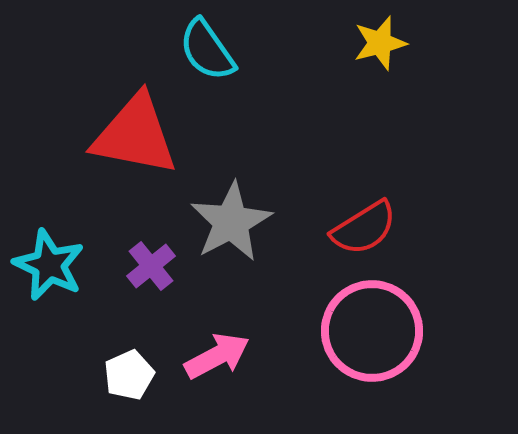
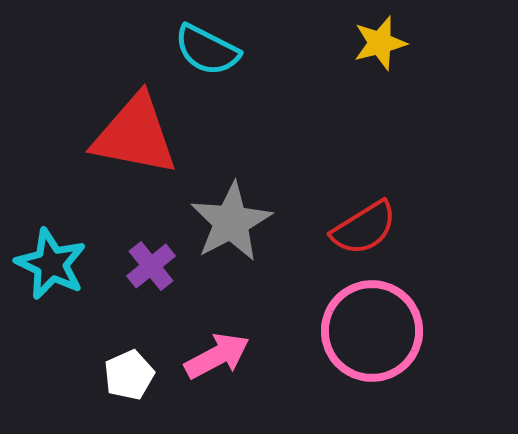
cyan semicircle: rotated 28 degrees counterclockwise
cyan star: moved 2 px right, 1 px up
